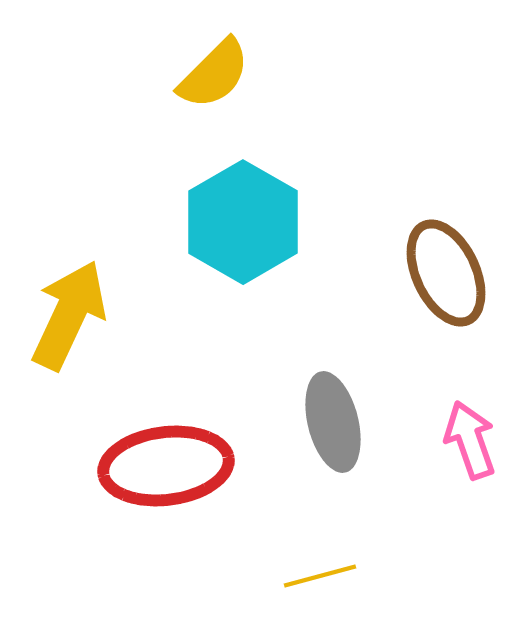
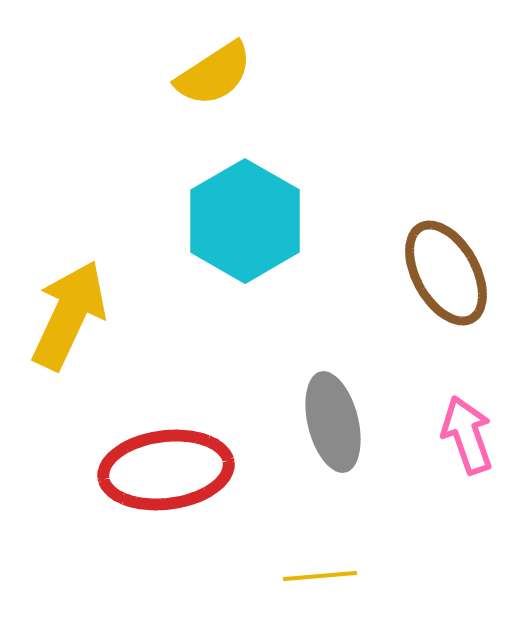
yellow semicircle: rotated 12 degrees clockwise
cyan hexagon: moved 2 px right, 1 px up
brown ellipse: rotated 4 degrees counterclockwise
pink arrow: moved 3 px left, 5 px up
red ellipse: moved 4 px down
yellow line: rotated 10 degrees clockwise
